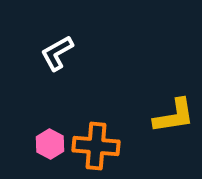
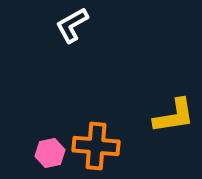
white L-shape: moved 15 px right, 28 px up
pink hexagon: moved 9 px down; rotated 20 degrees clockwise
